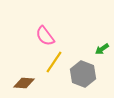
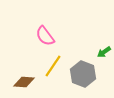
green arrow: moved 2 px right, 3 px down
yellow line: moved 1 px left, 4 px down
brown diamond: moved 1 px up
